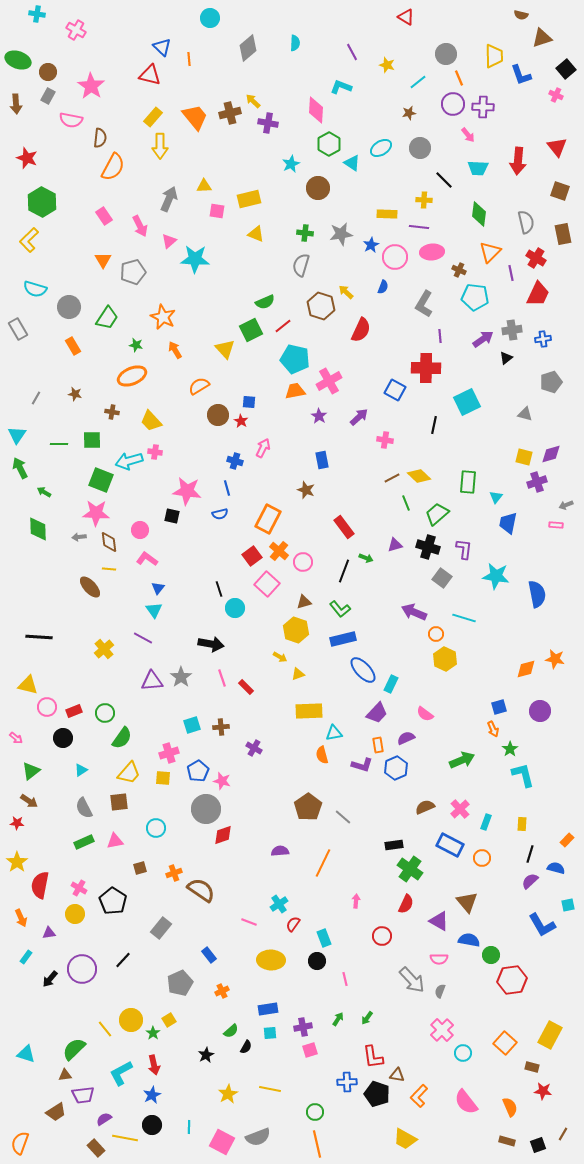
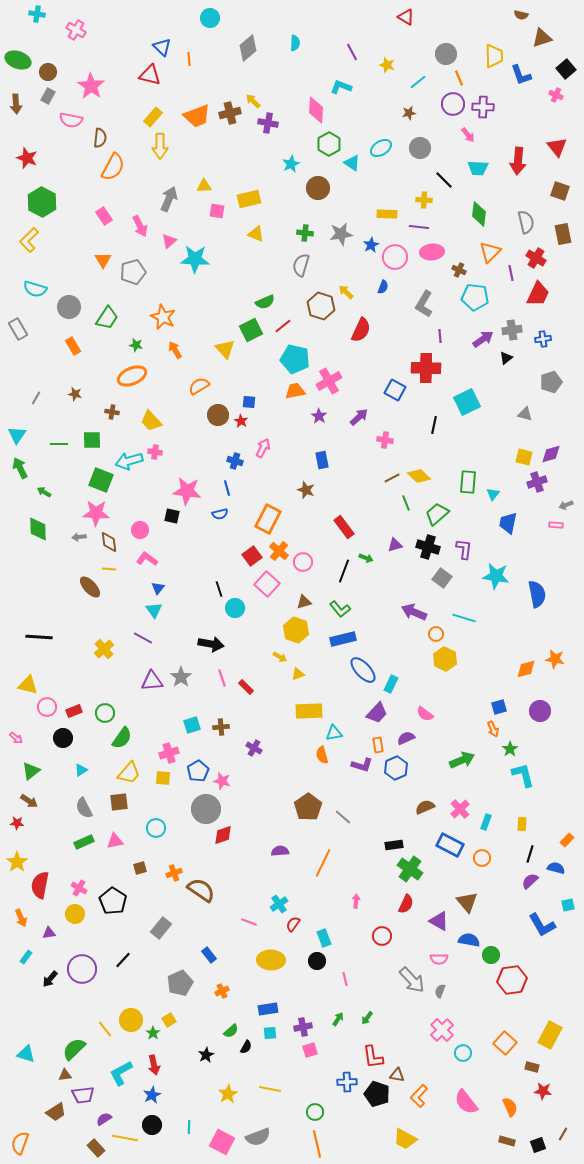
orange trapezoid at (195, 117): moved 2 px right, 1 px up; rotated 108 degrees clockwise
cyan triangle at (496, 497): moved 3 px left, 3 px up
